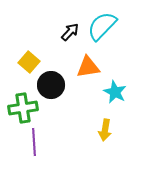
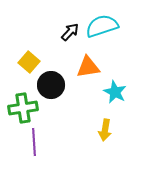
cyan semicircle: rotated 28 degrees clockwise
